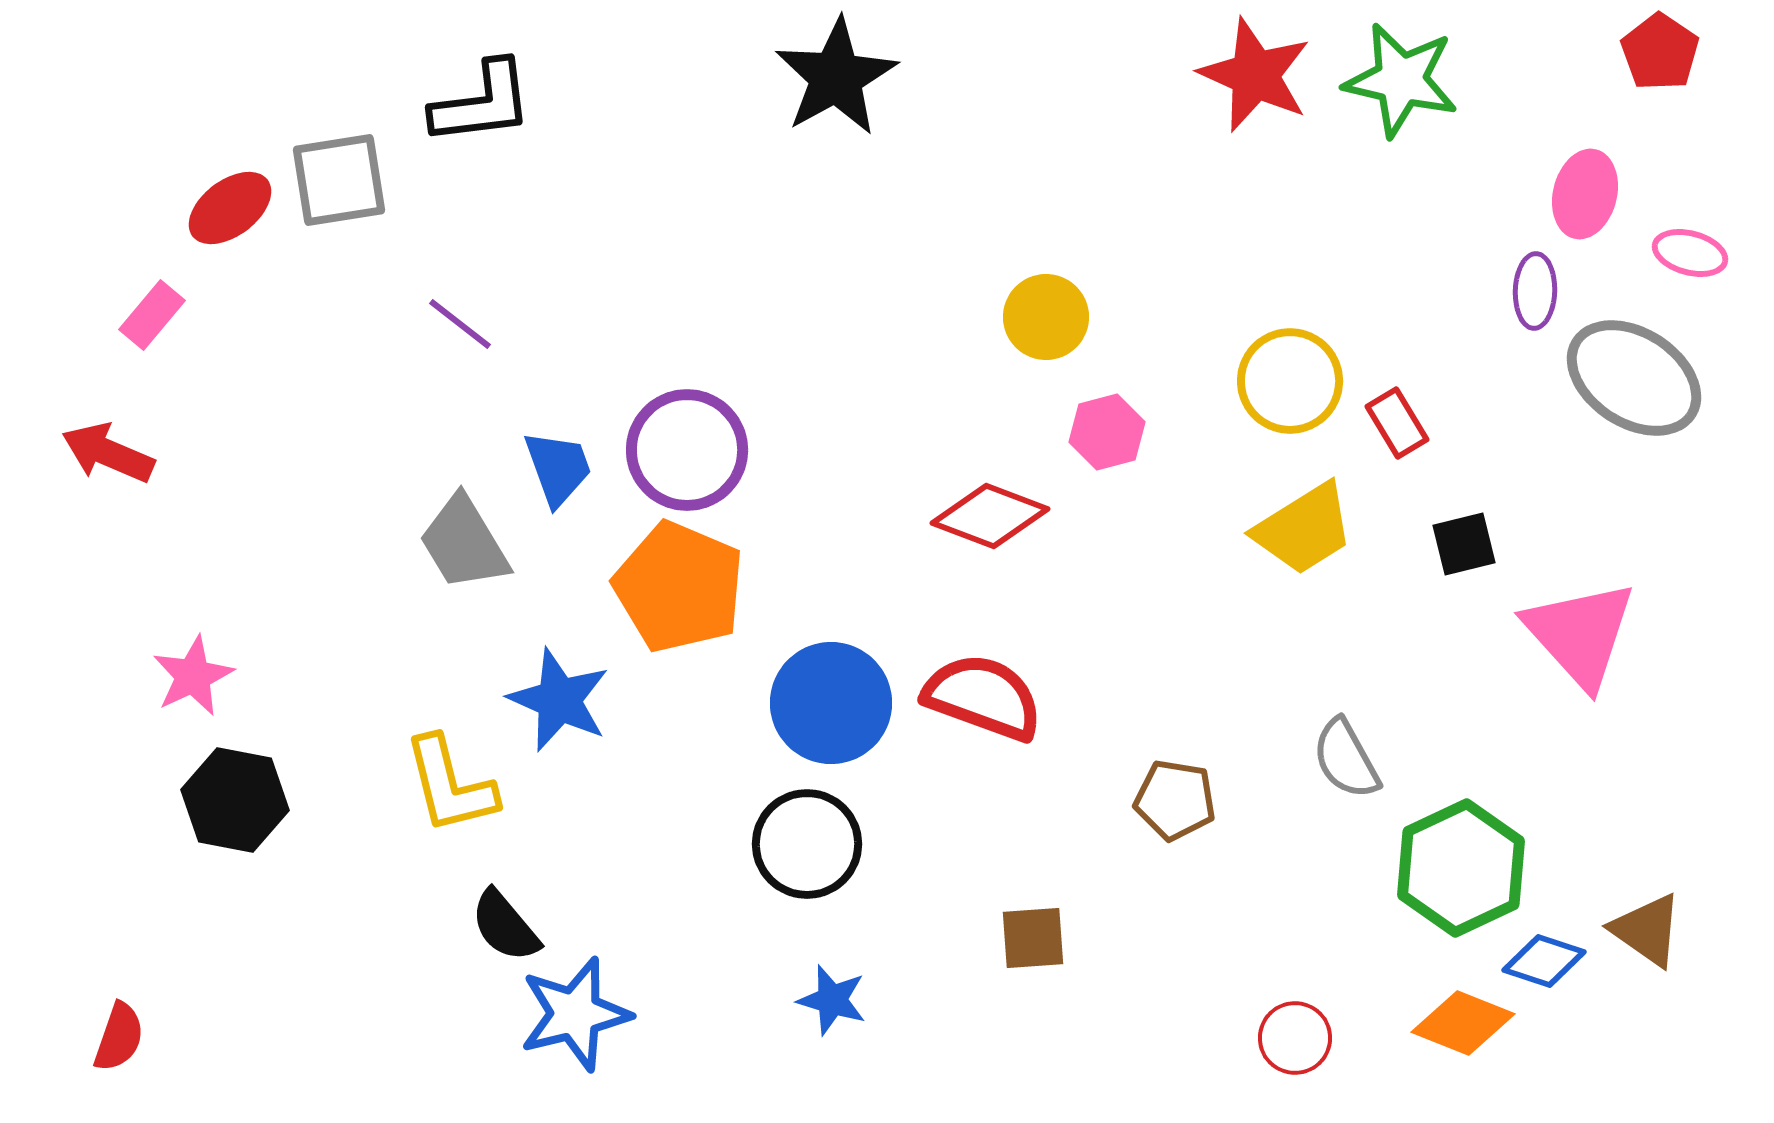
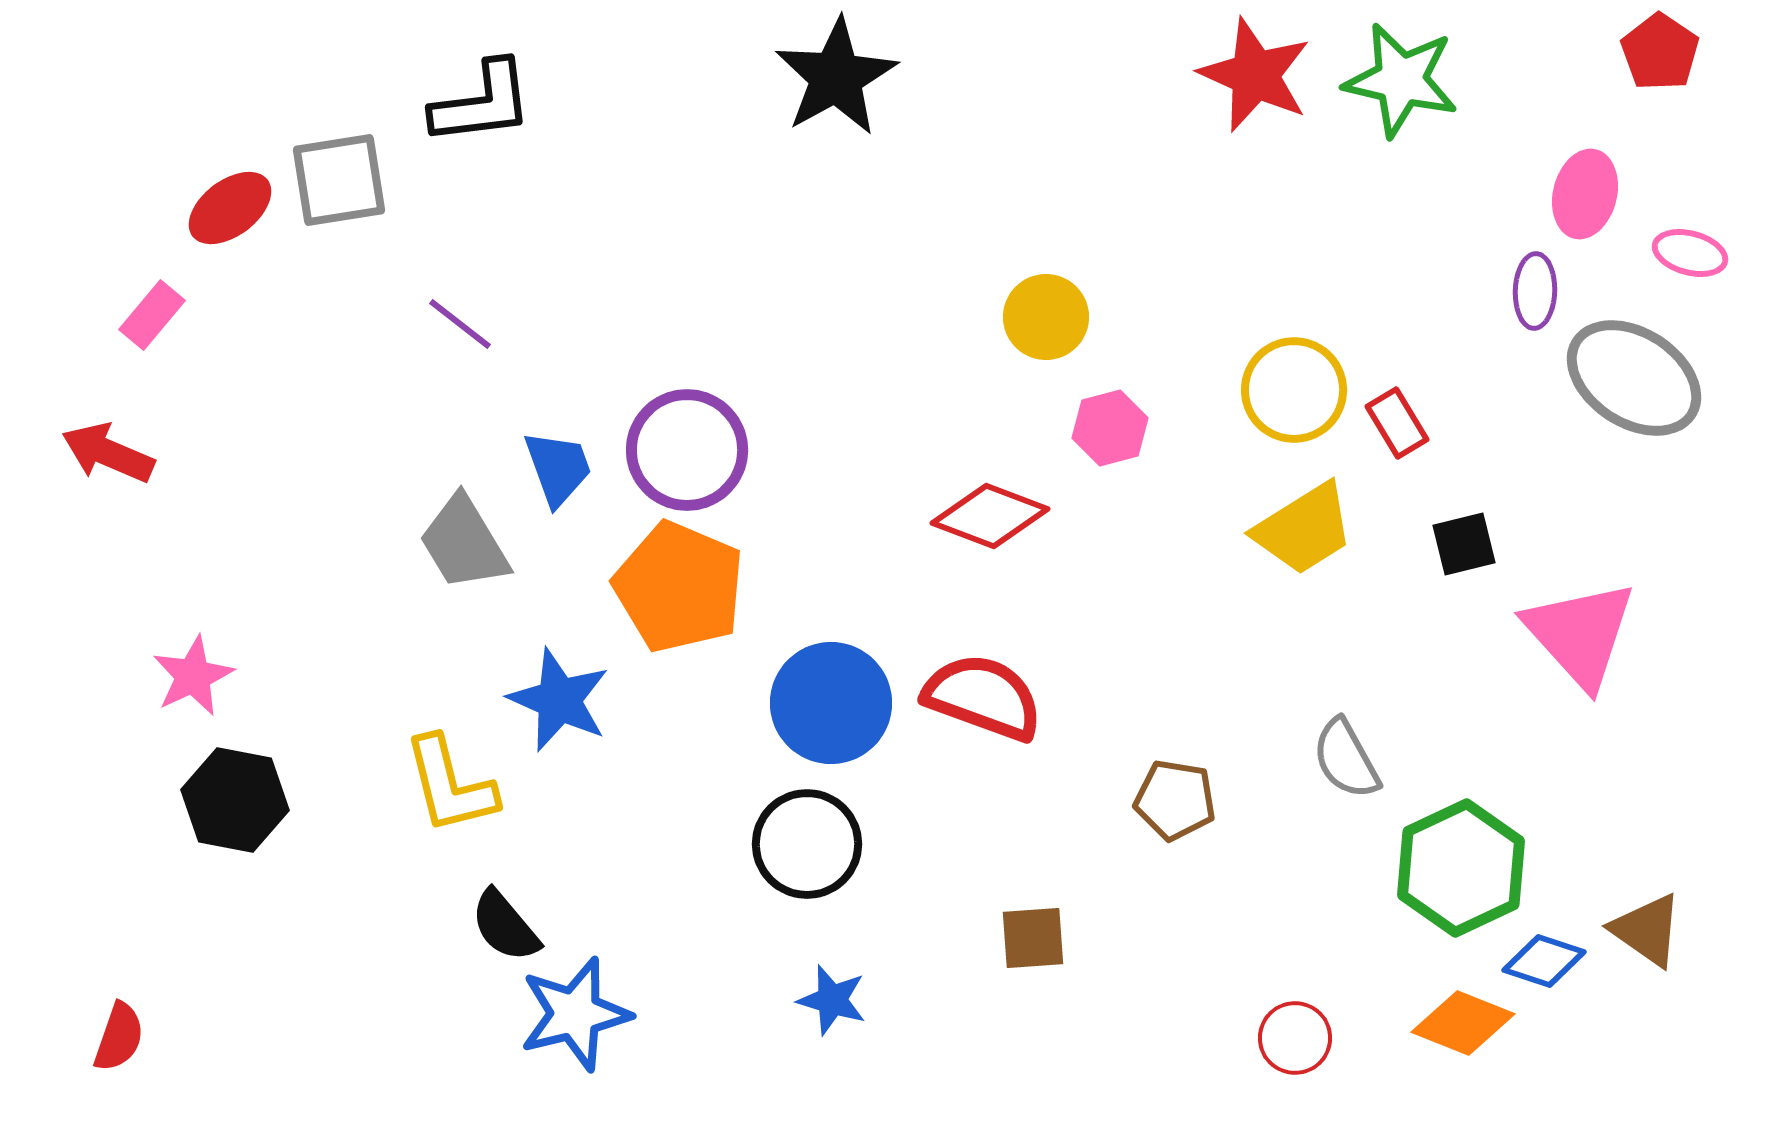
yellow circle at (1290, 381): moved 4 px right, 9 px down
pink hexagon at (1107, 432): moved 3 px right, 4 px up
